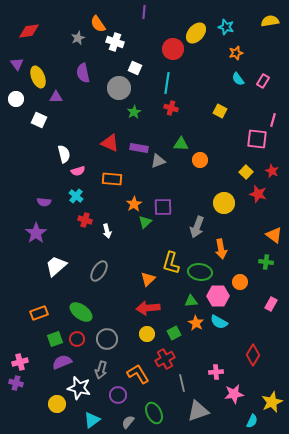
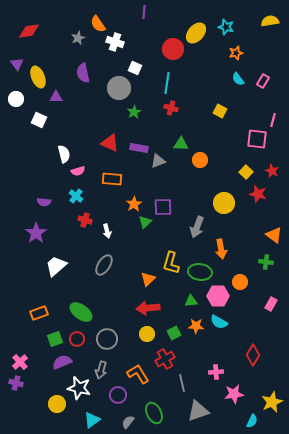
gray ellipse at (99, 271): moved 5 px right, 6 px up
orange star at (196, 323): moved 3 px down; rotated 28 degrees counterclockwise
pink cross at (20, 362): rotated 28 degrees counterclockwise
